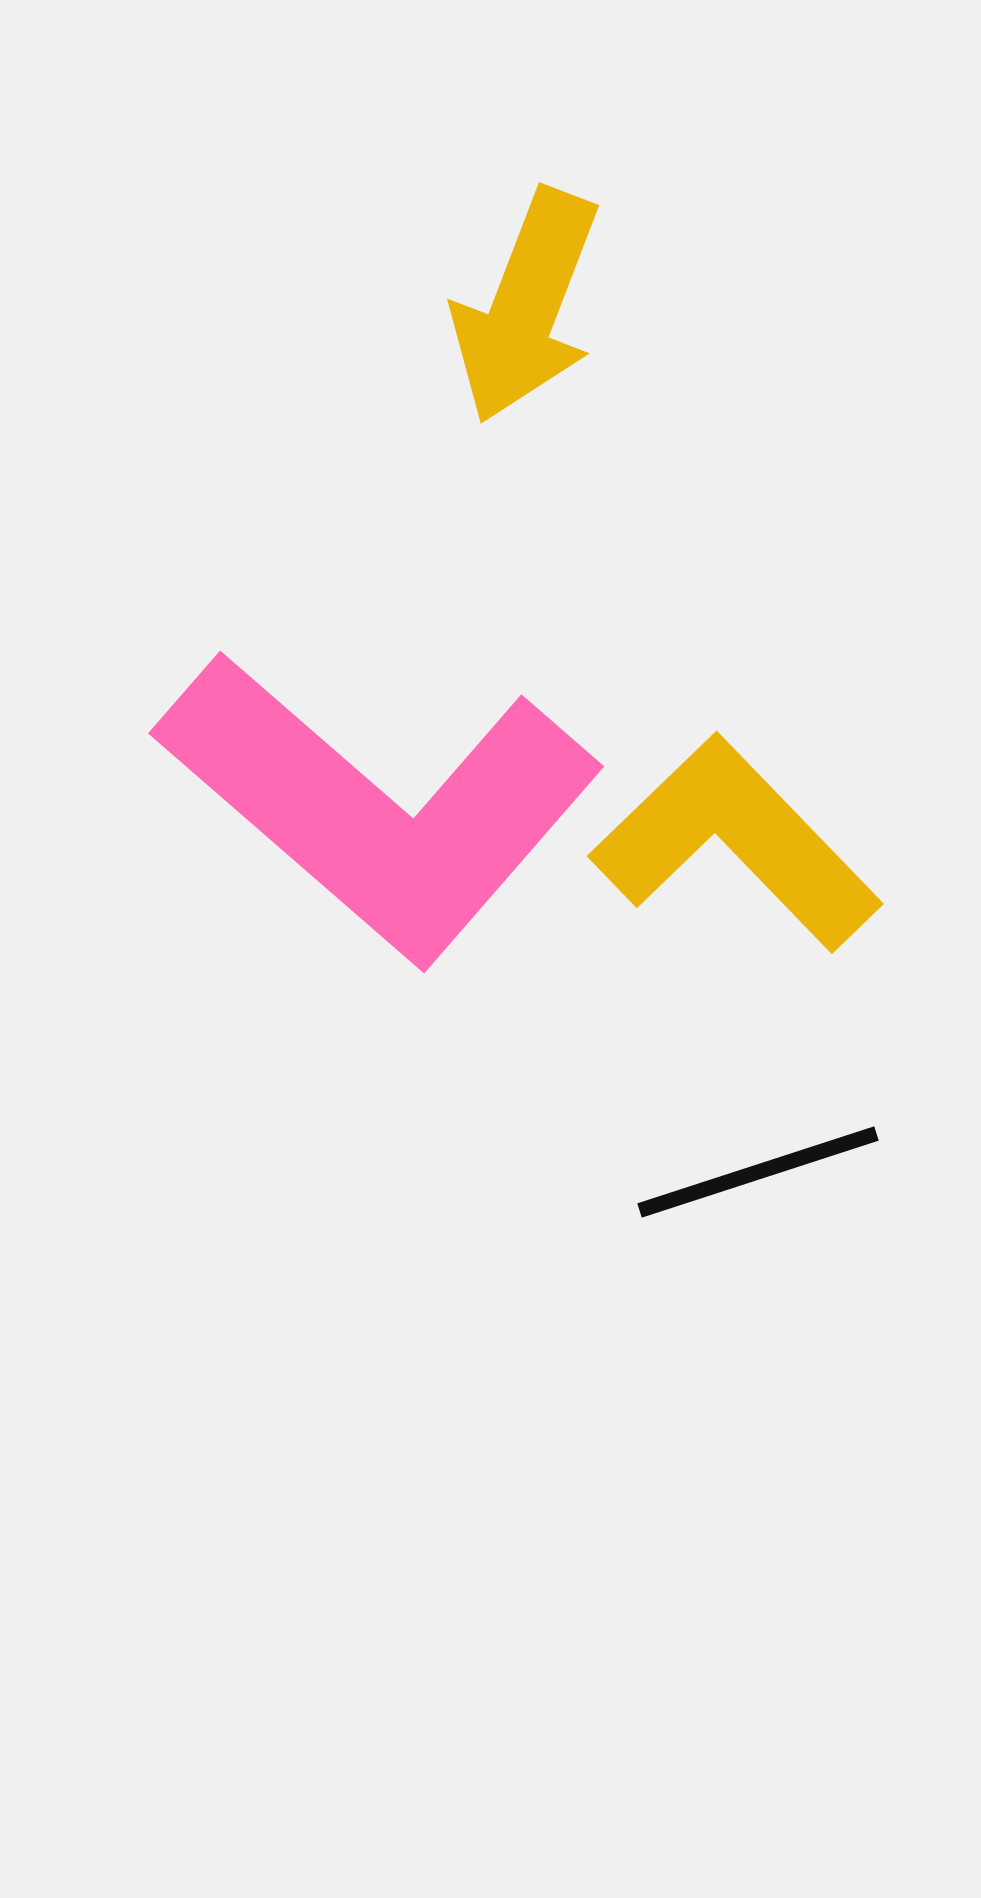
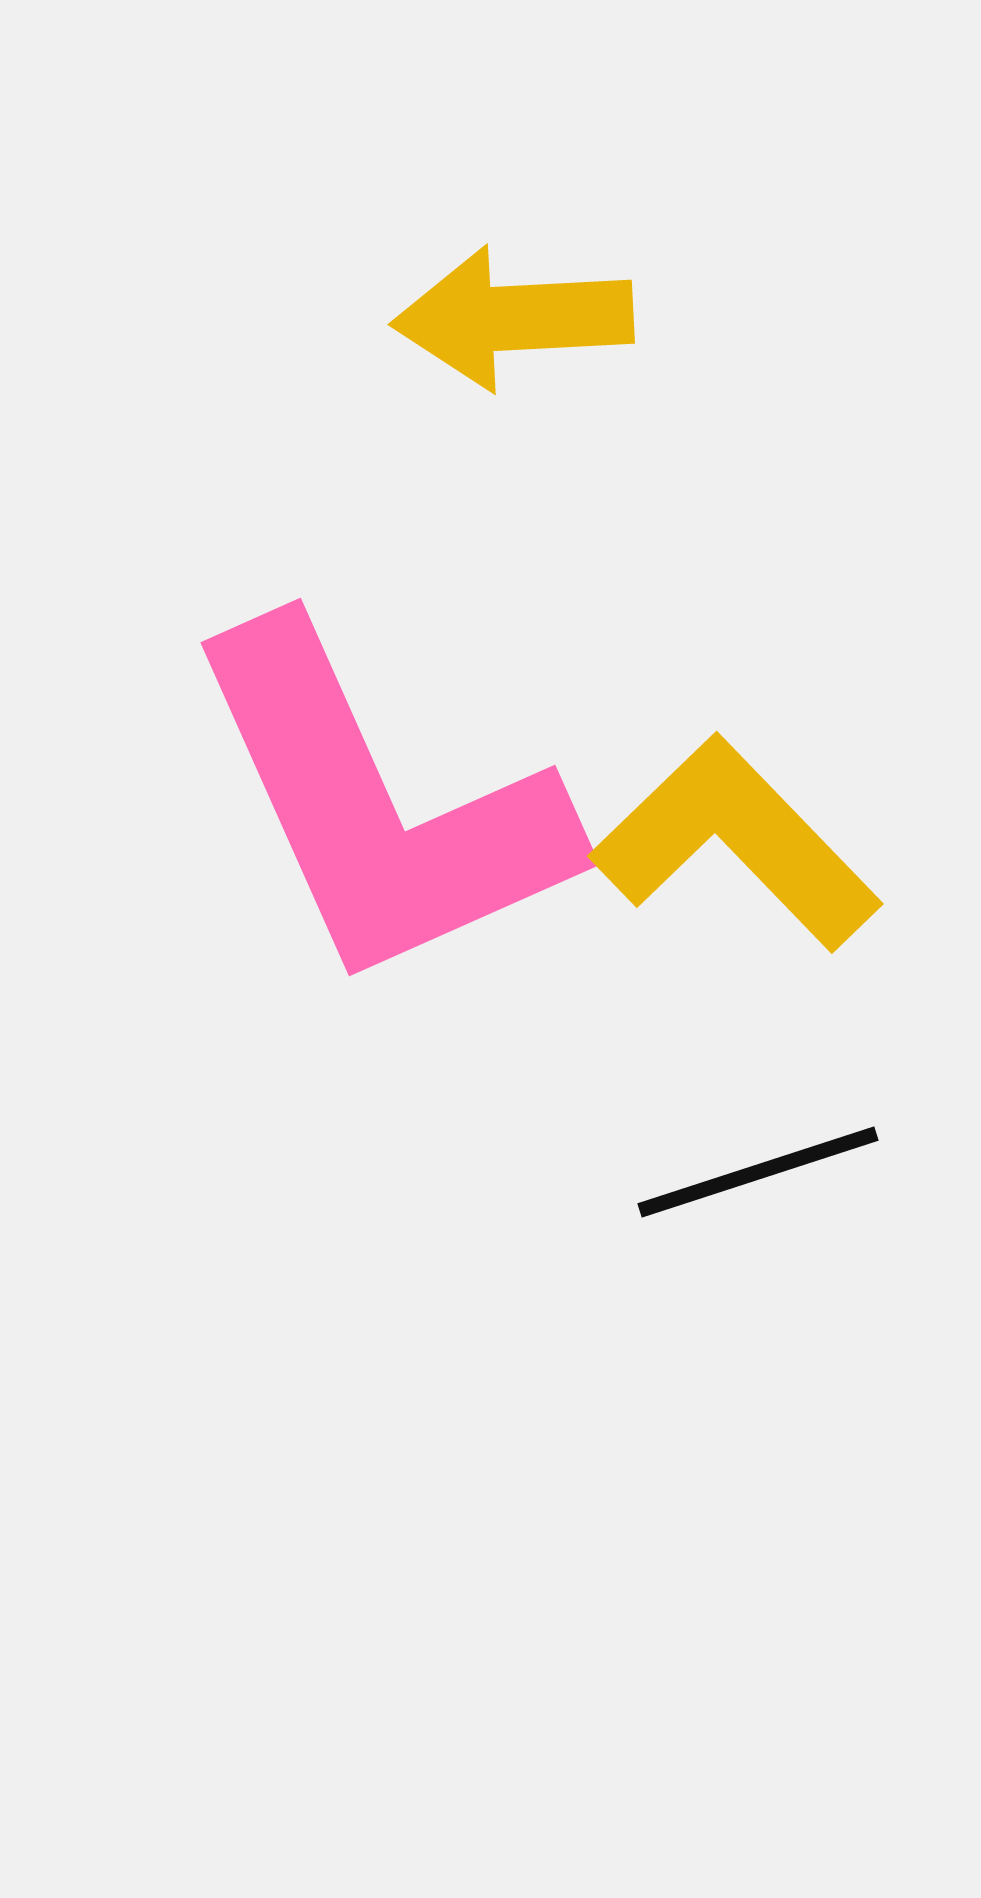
yellow arrow: moved 13 px left, 12 px down; rotated 66 degrees clockwise
pink L-shape: rotated 25 degrees clockwise
